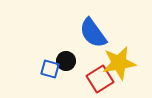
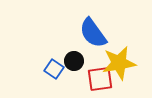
black circle: moved 8 px right
blue square: moved 4 px right; rotated 18 degrees clockwise
red square: rotated 24 degrees clockwise
